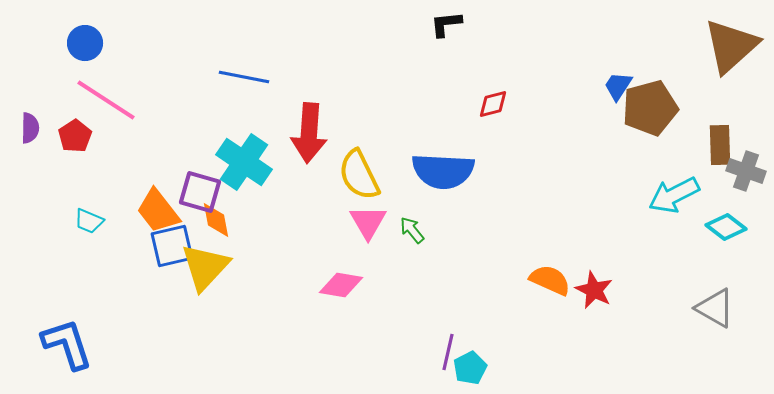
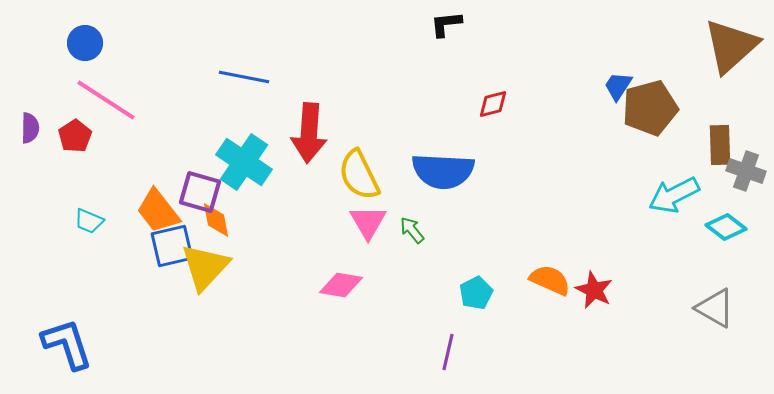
cyan pentagon: moved 6 px right, 75 px up
